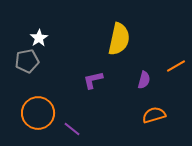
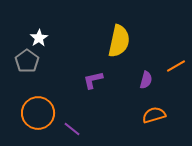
yellow semicircle: moved 2 px down
gray pentagon: rotated 25 degrees counterclockwise
purple semicircle: moved 2 px right
